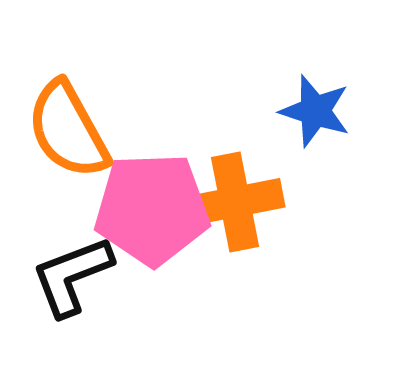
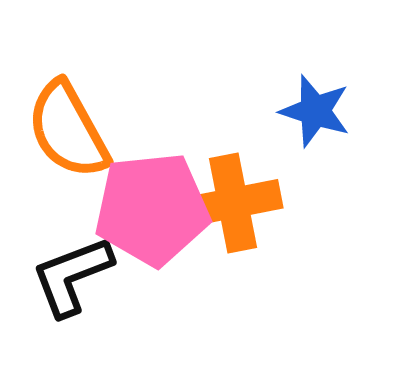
orange cross: moved 2 px left, 1 px down
pink pentagon: rotated 4 degrees counterclockwise
